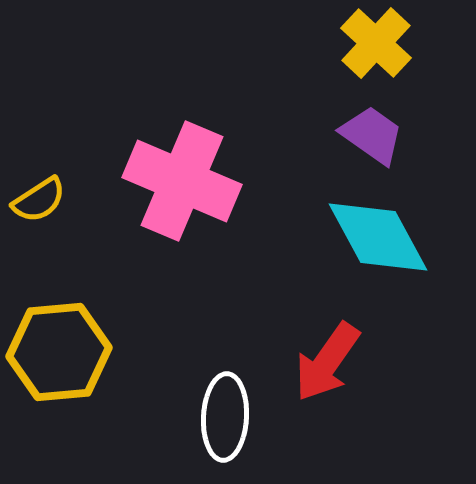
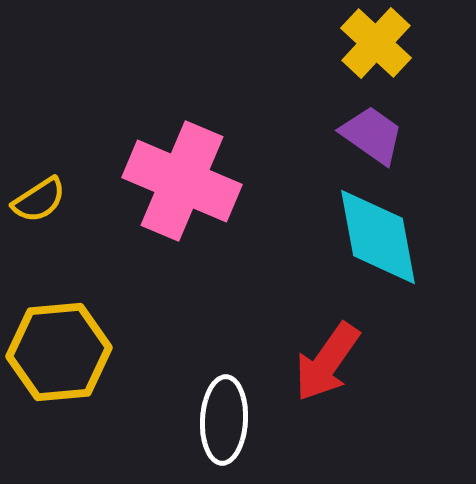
cyan diamond: rotated 18 degrees clockwise
white ellipse: moved 1 px left, 3 px down
